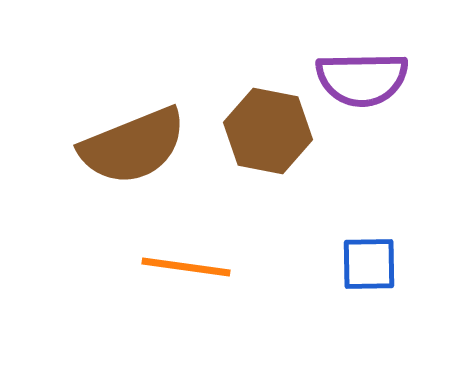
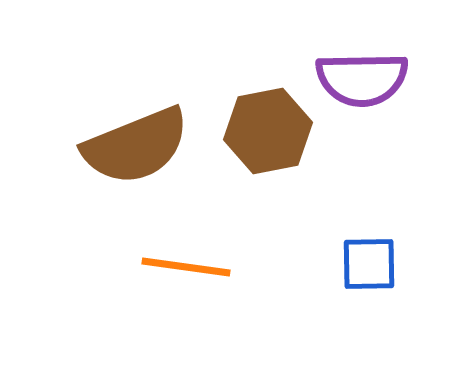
brown hexagon: rotated 22 degrees counterclockwise
brown semicircle: moved 3 px right
